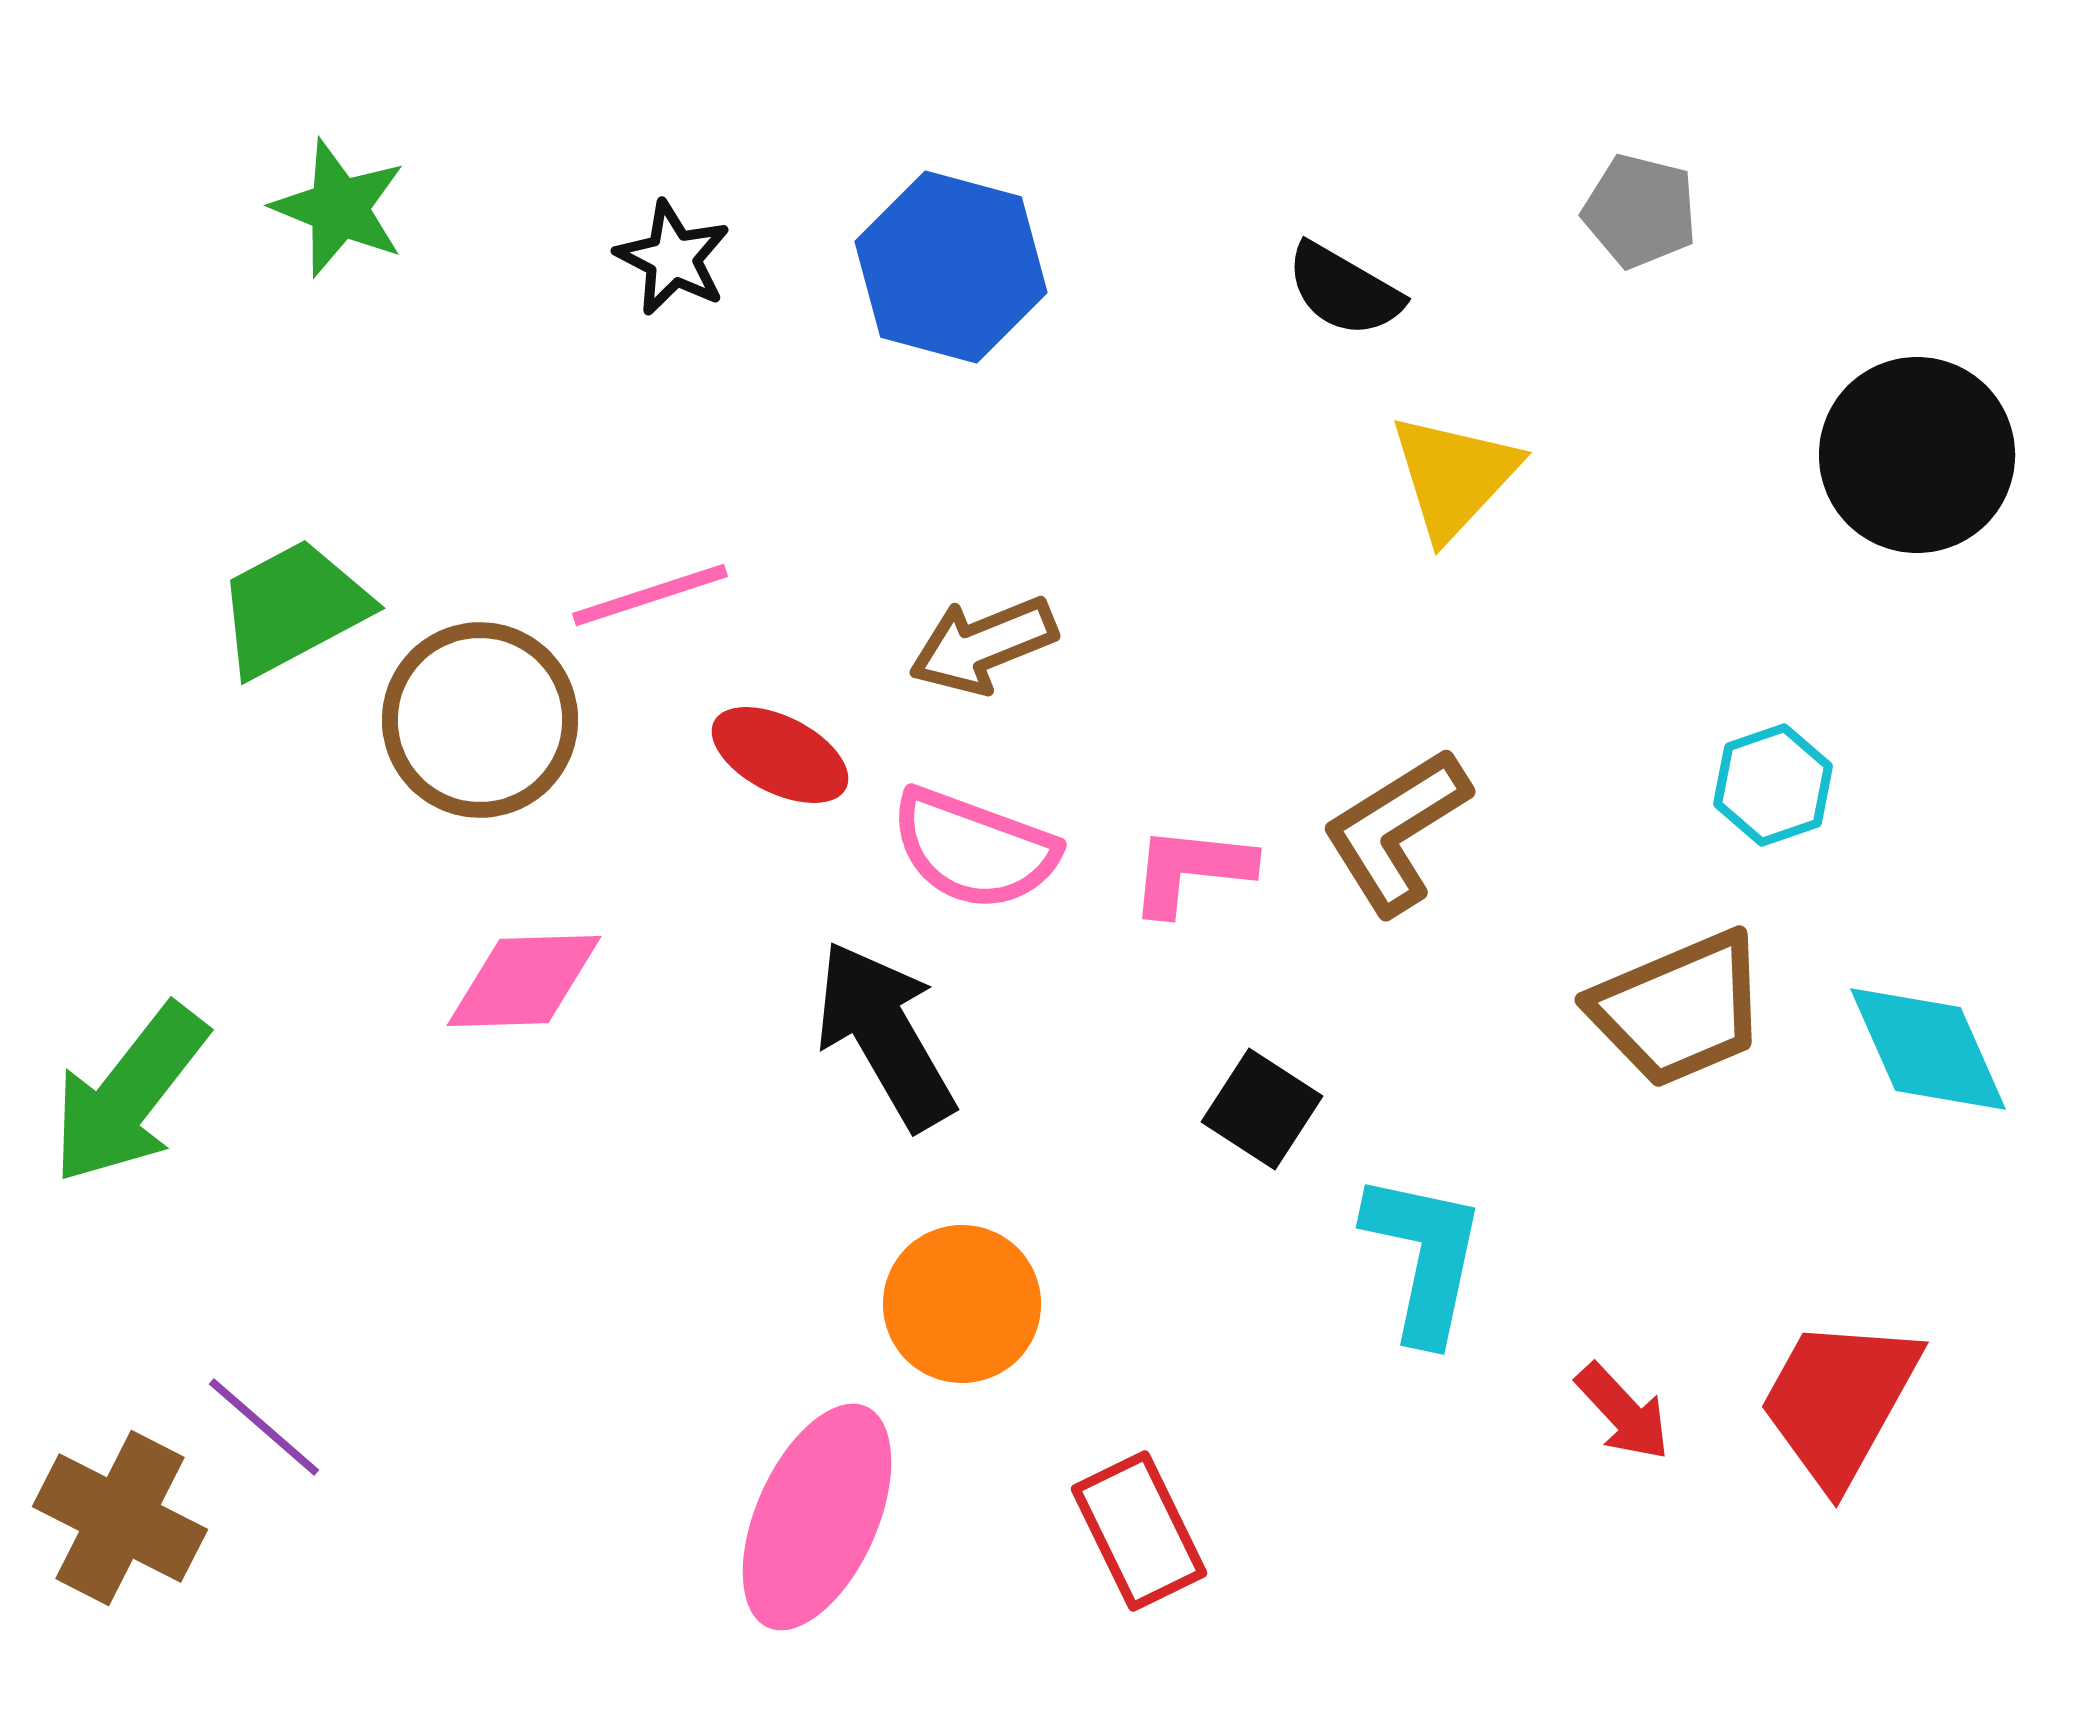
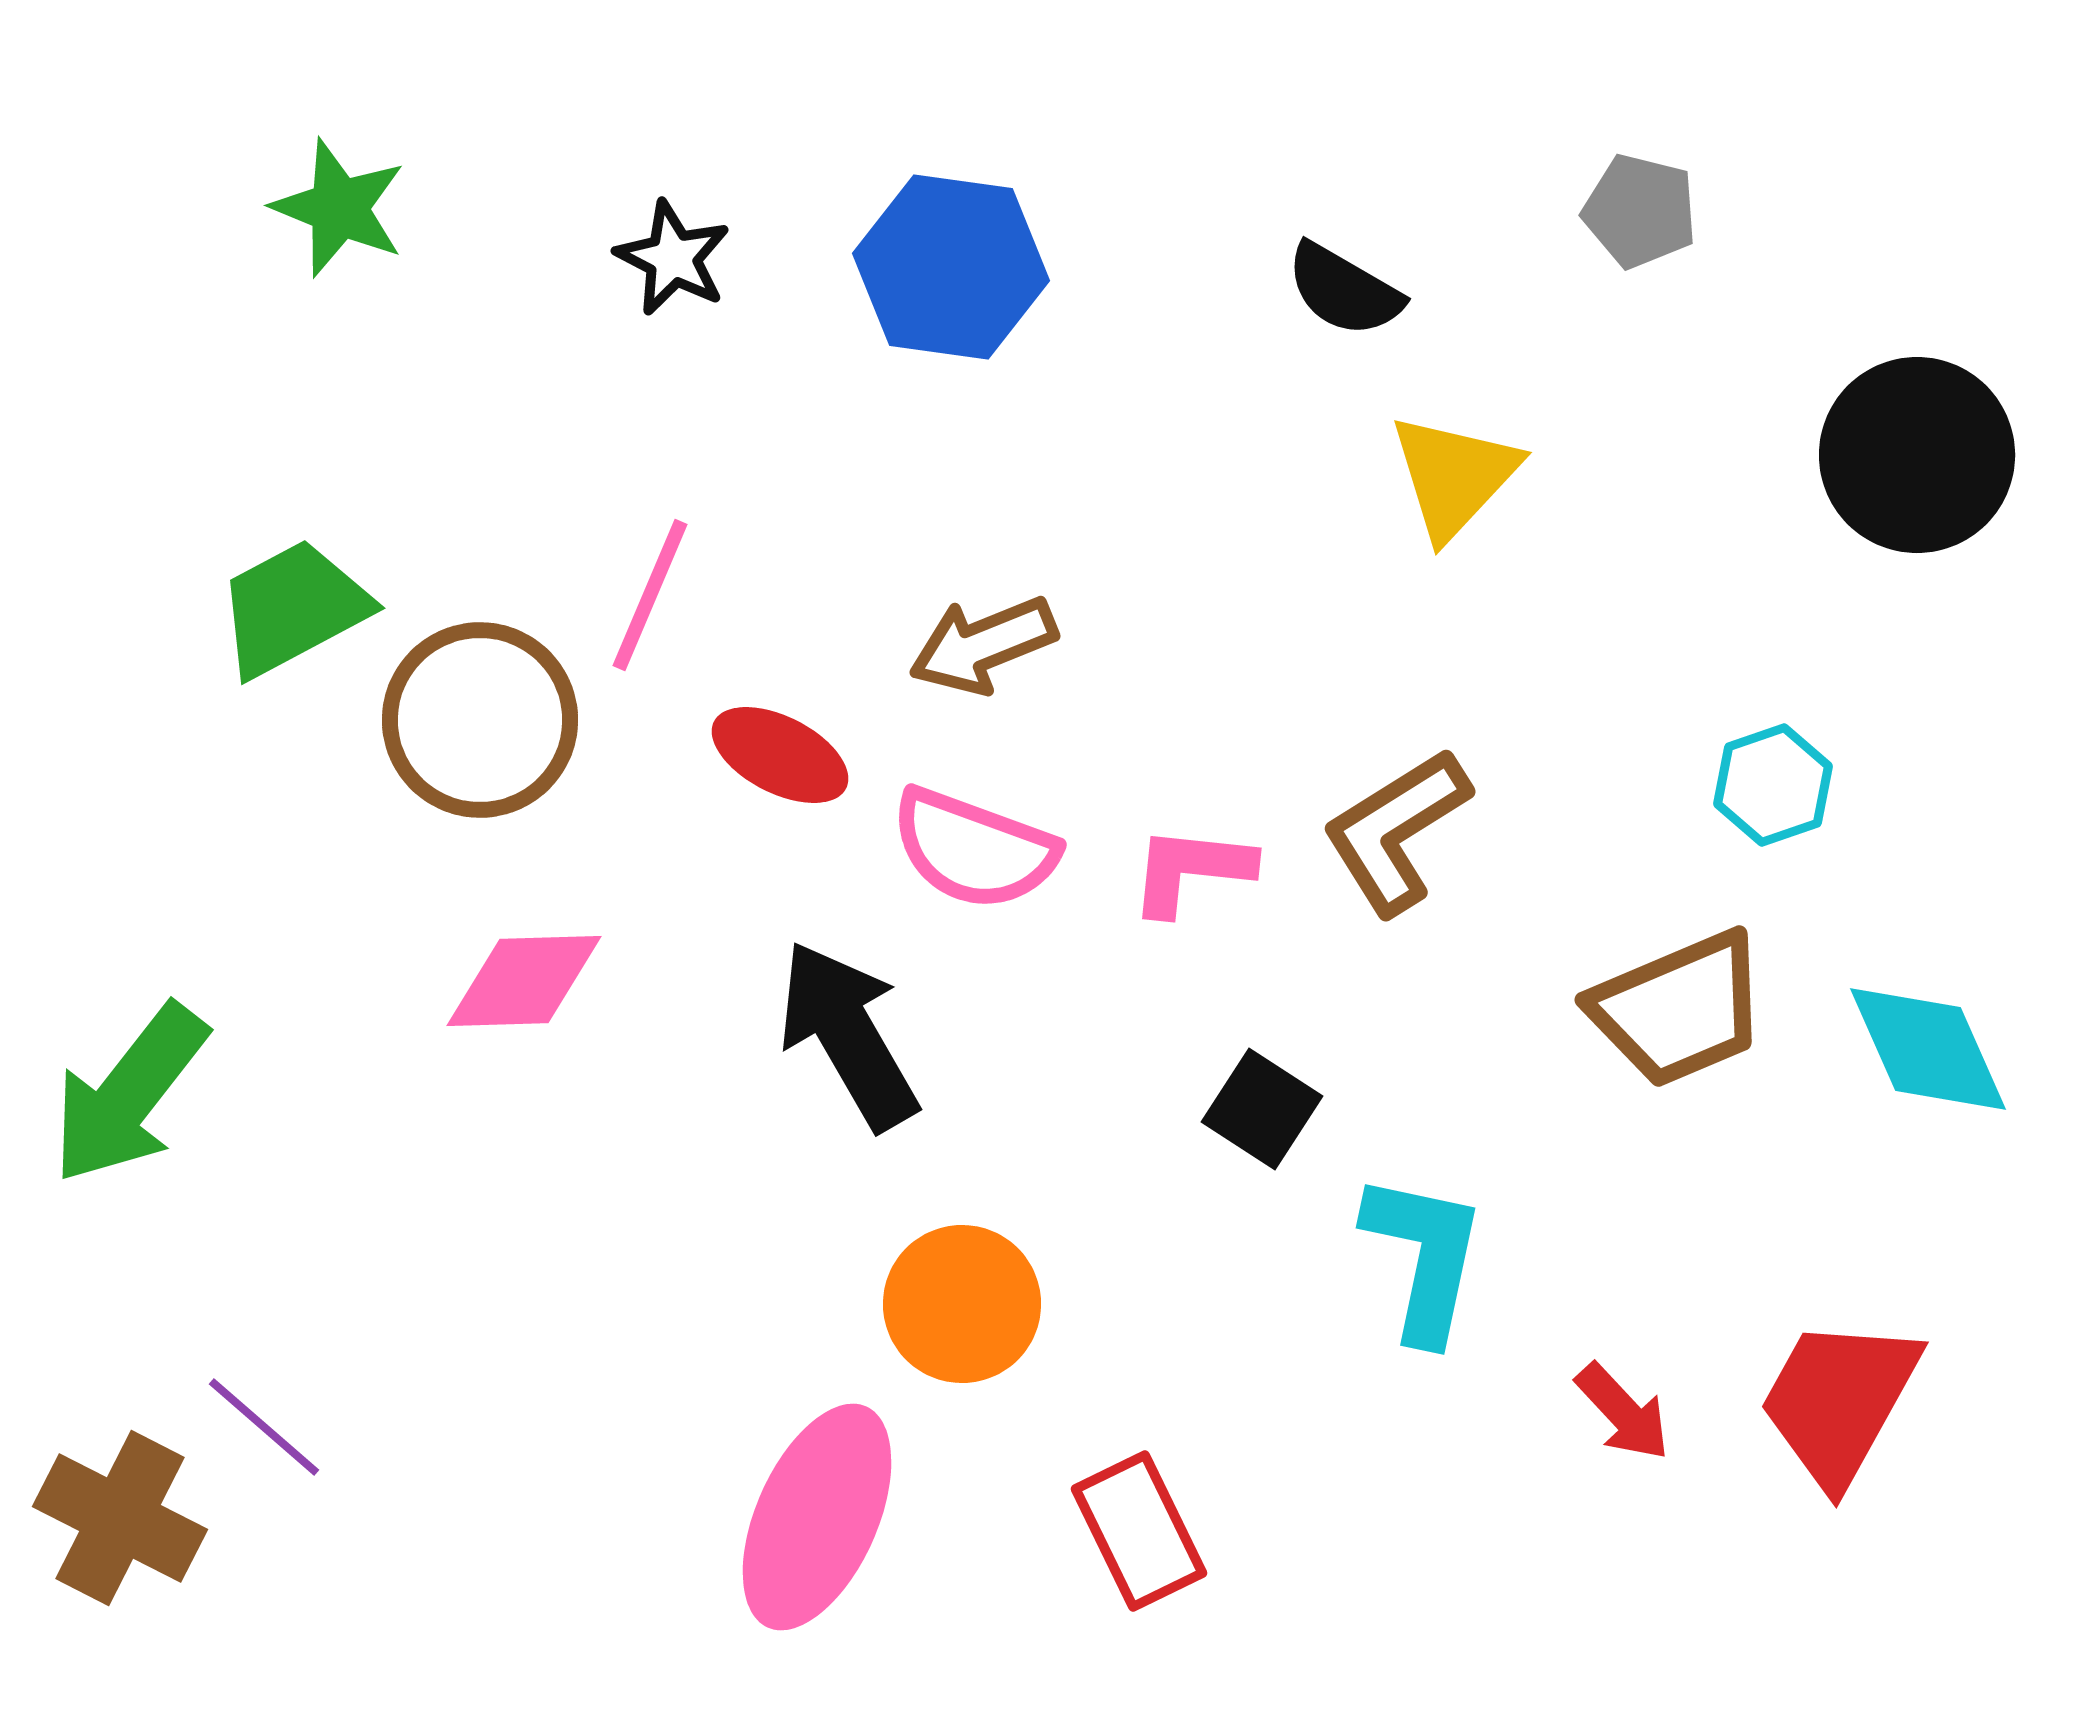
blue hexagon: rotated 7 degrees counterclockwise
pink line: rotated 49 degrees counterclockwise
black arrow: moved 37 px left
